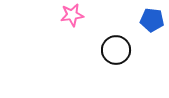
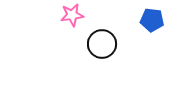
black circle: moved 14 px left, 6 px up
